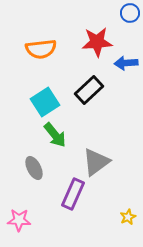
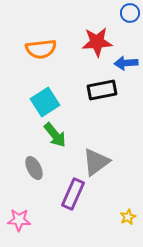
black rectangle: moved 13 px right; rotated 32 degrees clockwise
